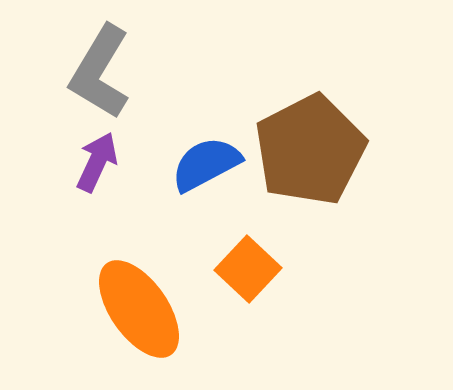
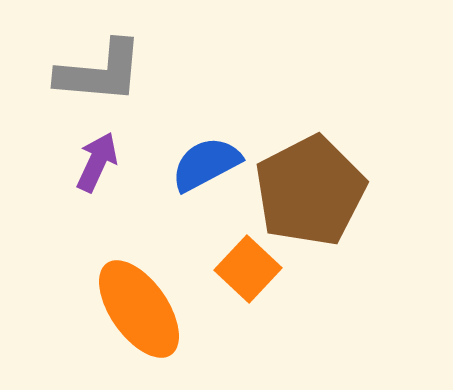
gray L-shape: rotated 116 degrees counterclockwise
brown pentagon: moved 41 px down
